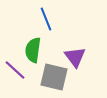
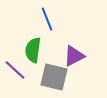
blue line: moved 1 px right
purple triangle: moved 1 px left, 1 px up; rotated 40 degrees clockwise
